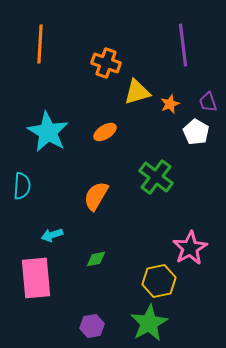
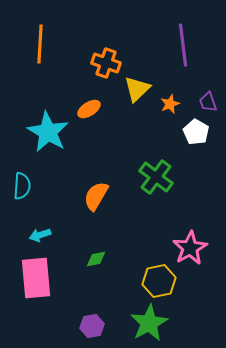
yellow triangle: moved 3 px up; rotated 28 degrees counterclockwise
orange ellipse: moved 16 px left, 23 px up
cyan arrow: moved 12 px left
